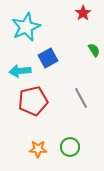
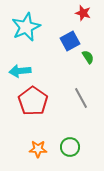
red star: rotated 21 degrees counterclockwise
green semicircle: moved 6 px left, 7 px down
blue square: moved 22 px right, 17 px up
red pentagon: rotated 24 degrees counterclockwise
